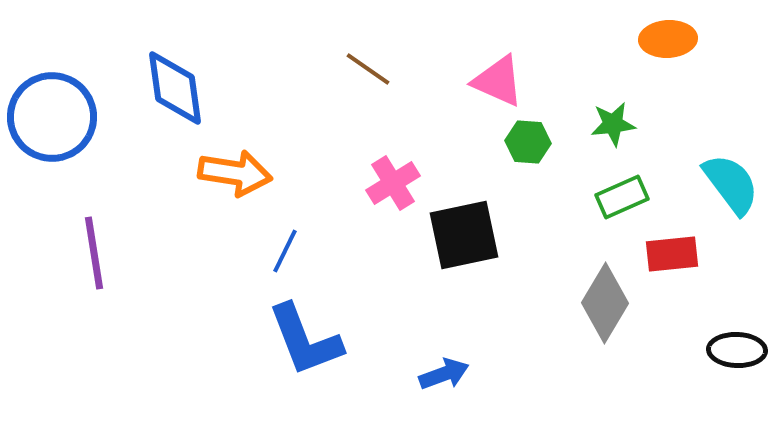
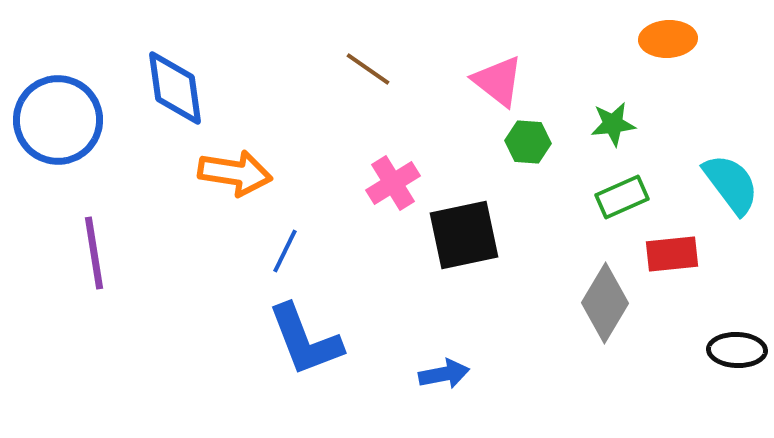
pink triangle: rotated 14 degrees clockwise
blue circle: moved 6 px right, 3 px down
blue arrow: rotated 9 degrees clockwise
